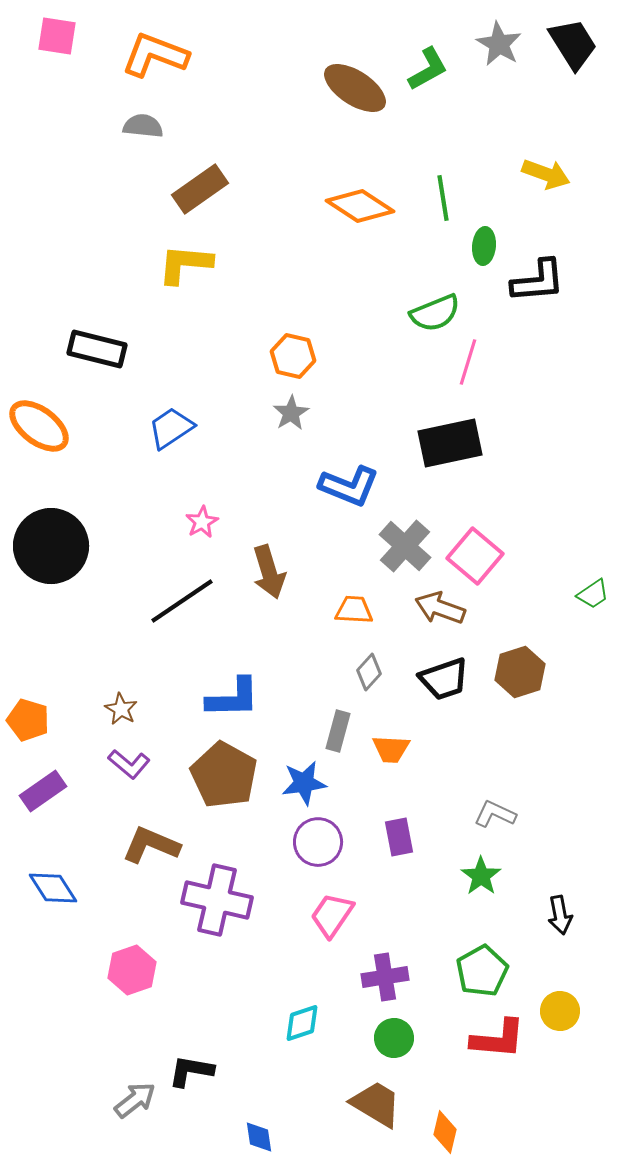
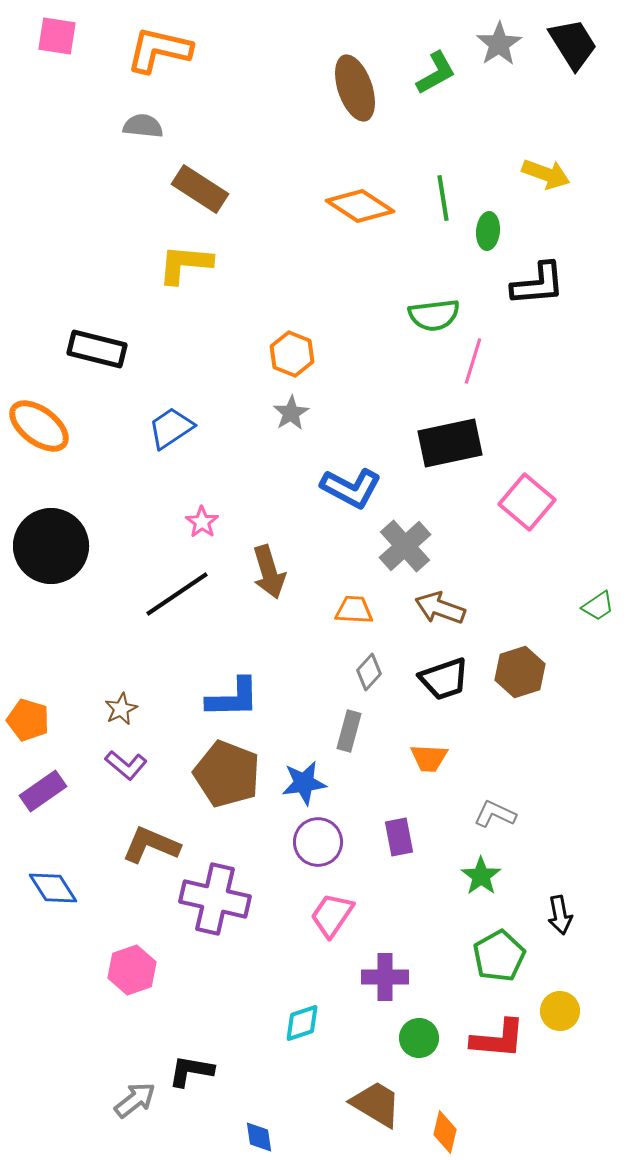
gray star at (499, 44): rotated 9 degrees clockwise
orange L-shape at (155, 55): moved 4 px right, 5 px up; rotated 8 degrees counterclockwise
green L-shape at (428, 69): moved 8 px right, 4 px down
brown ellipse at (355, 88): rotated 38 degrees clockwise
brown rectangle at (200, 189): rotated 68 degrees clockwise
green ellipse at (484, 246): moved 4 px right, 15 px up
black L-shape at (538, 281): moved 3 px down
green semicircle at (435, 313): moved 1 px left, 2 px down; rotated 15 degrees clockwise
orange hexagon at (293, 356): moved 1 px left, 2 px up; rotated 9 degrees clockwise
pink line at (468, 362): moved 5 px right, 1 px up
blue L-shape at (349, 486): moved 2 px right, 2 px down; rotated 6 degrees clockwise
pink star at (202, 522): rotated 8 degrees counterclockwise
gray cross at (405, 546): rotated 6 degrees clockwise
pink square at (475, 556): moved 52 px right, 54 px up
green trapezoid at (593, 594): moved 5 px right, 12 px down
black line at (182, 601): moved 5 px left, 7 px up
brown star at (121, 709): rotated 16 degrees clockwise
gray rectangle at (338, 731): moved 11 px right
orange trapezoid at (391, 749): moved 38 px right, 9 px down
purple L-shape at (129, 764): moved 3 px left, 1 px down
brown pentagon at (224, 775): moved 3 px right, 1 px up; rotated 8 degrees counterclockwise
purple cross at (217, 900): moved 2 px left, 1 px up
green pentagon at (482, 971): moved 17 px right, 15 px up
purple cross at (385, 977): rotated 9 degrees clockwise
green circle at (394, 1038): moved 25 px right
